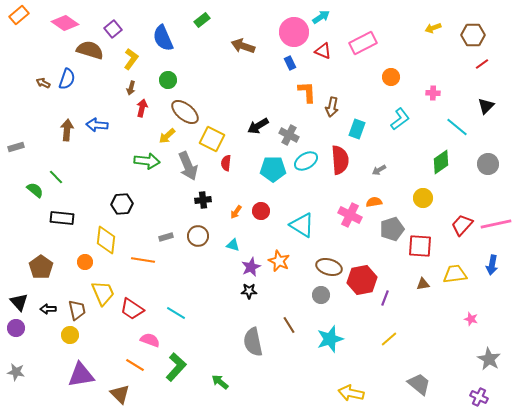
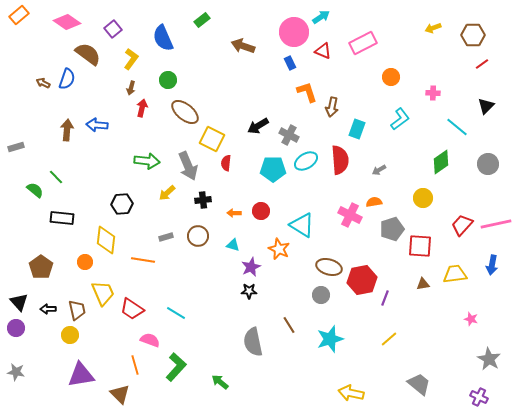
pink diamond at (65, 23): moved 2 px right, 1 px up
brown semicircle at (90, 50): moved 2 px left, 4 px down; rotated 20 degrees clockwise
orange L-shape at (307, 92): rotated 15 degrees counterclockwise
yellow arrow at (167, 136): moved 57 px down
orange arrow at (236, 212): moved 2 px left, 1 px down; rotated 56 degrees clockwise
orange star at (279, 261): moved 12 px up
orange line at (135, 365): rotated 42 degrees clockwise
